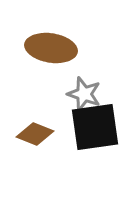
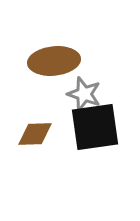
brown ellipse: moved 3 px right, 13 px down; rotated 15 degrees counterclockwise
brown diamond: rotated 24 degrees counterclockwise
